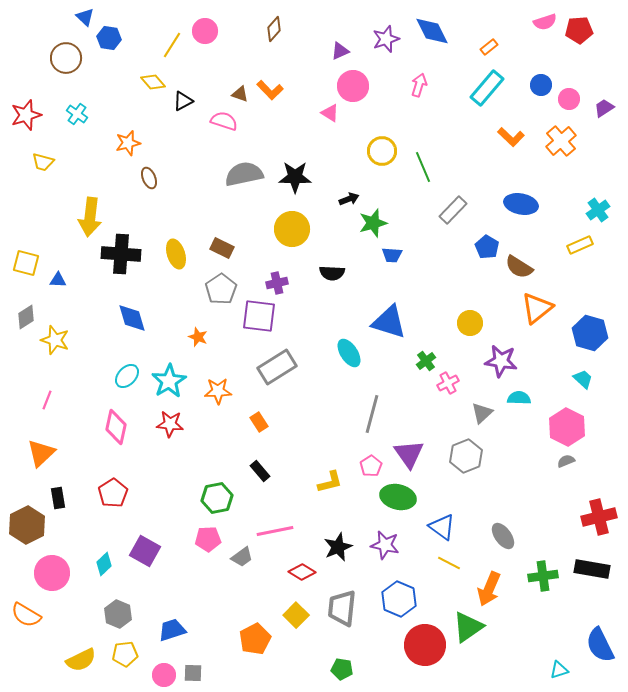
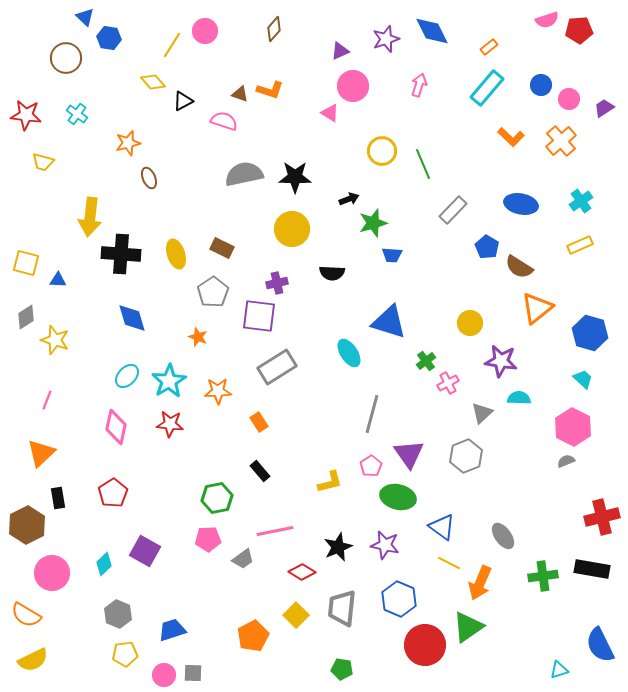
pink semicircle at (545, 22): moved 2 px right, 2 px up
orange L-shape at (270, 90): rotated 28 degrees counterclockwise
red star at (26, 115): rotated 24 degrees clockwise
green line at (423, 167): moved 3 px up
cyan cross at (598, 210): moved 17 px left, 9 px up
gray pentagon at (221, 289): moved 8 px left, 3 px down
pink hexagon at (567, 427): moved 6 px right
red cross at (599, 517): moved 3 px right
gray trapezoid at (242, 557): moved 1 px right, 2 px down
orange arrow at (489, 589): moved 9 px left, 6 px up
orange pentagon at (255, 639): moved 2 px left, 3 px up
yellow semicircle at (81, 660): moved 48 px left
